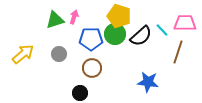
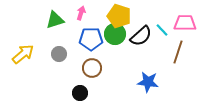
pink arrow: moved 7 px right, 4 px up
